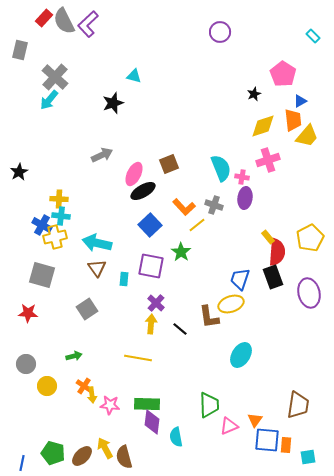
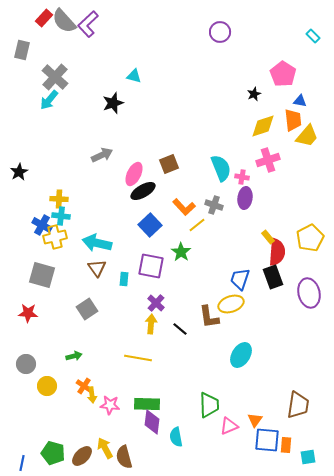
gray semicircle at (64, 21): rotated 16 degrees counterclockwise
gray rectangle at (20, 50): moved 2 px right
blue triangle at (300, 101): rotated 40 degrees clockwise
